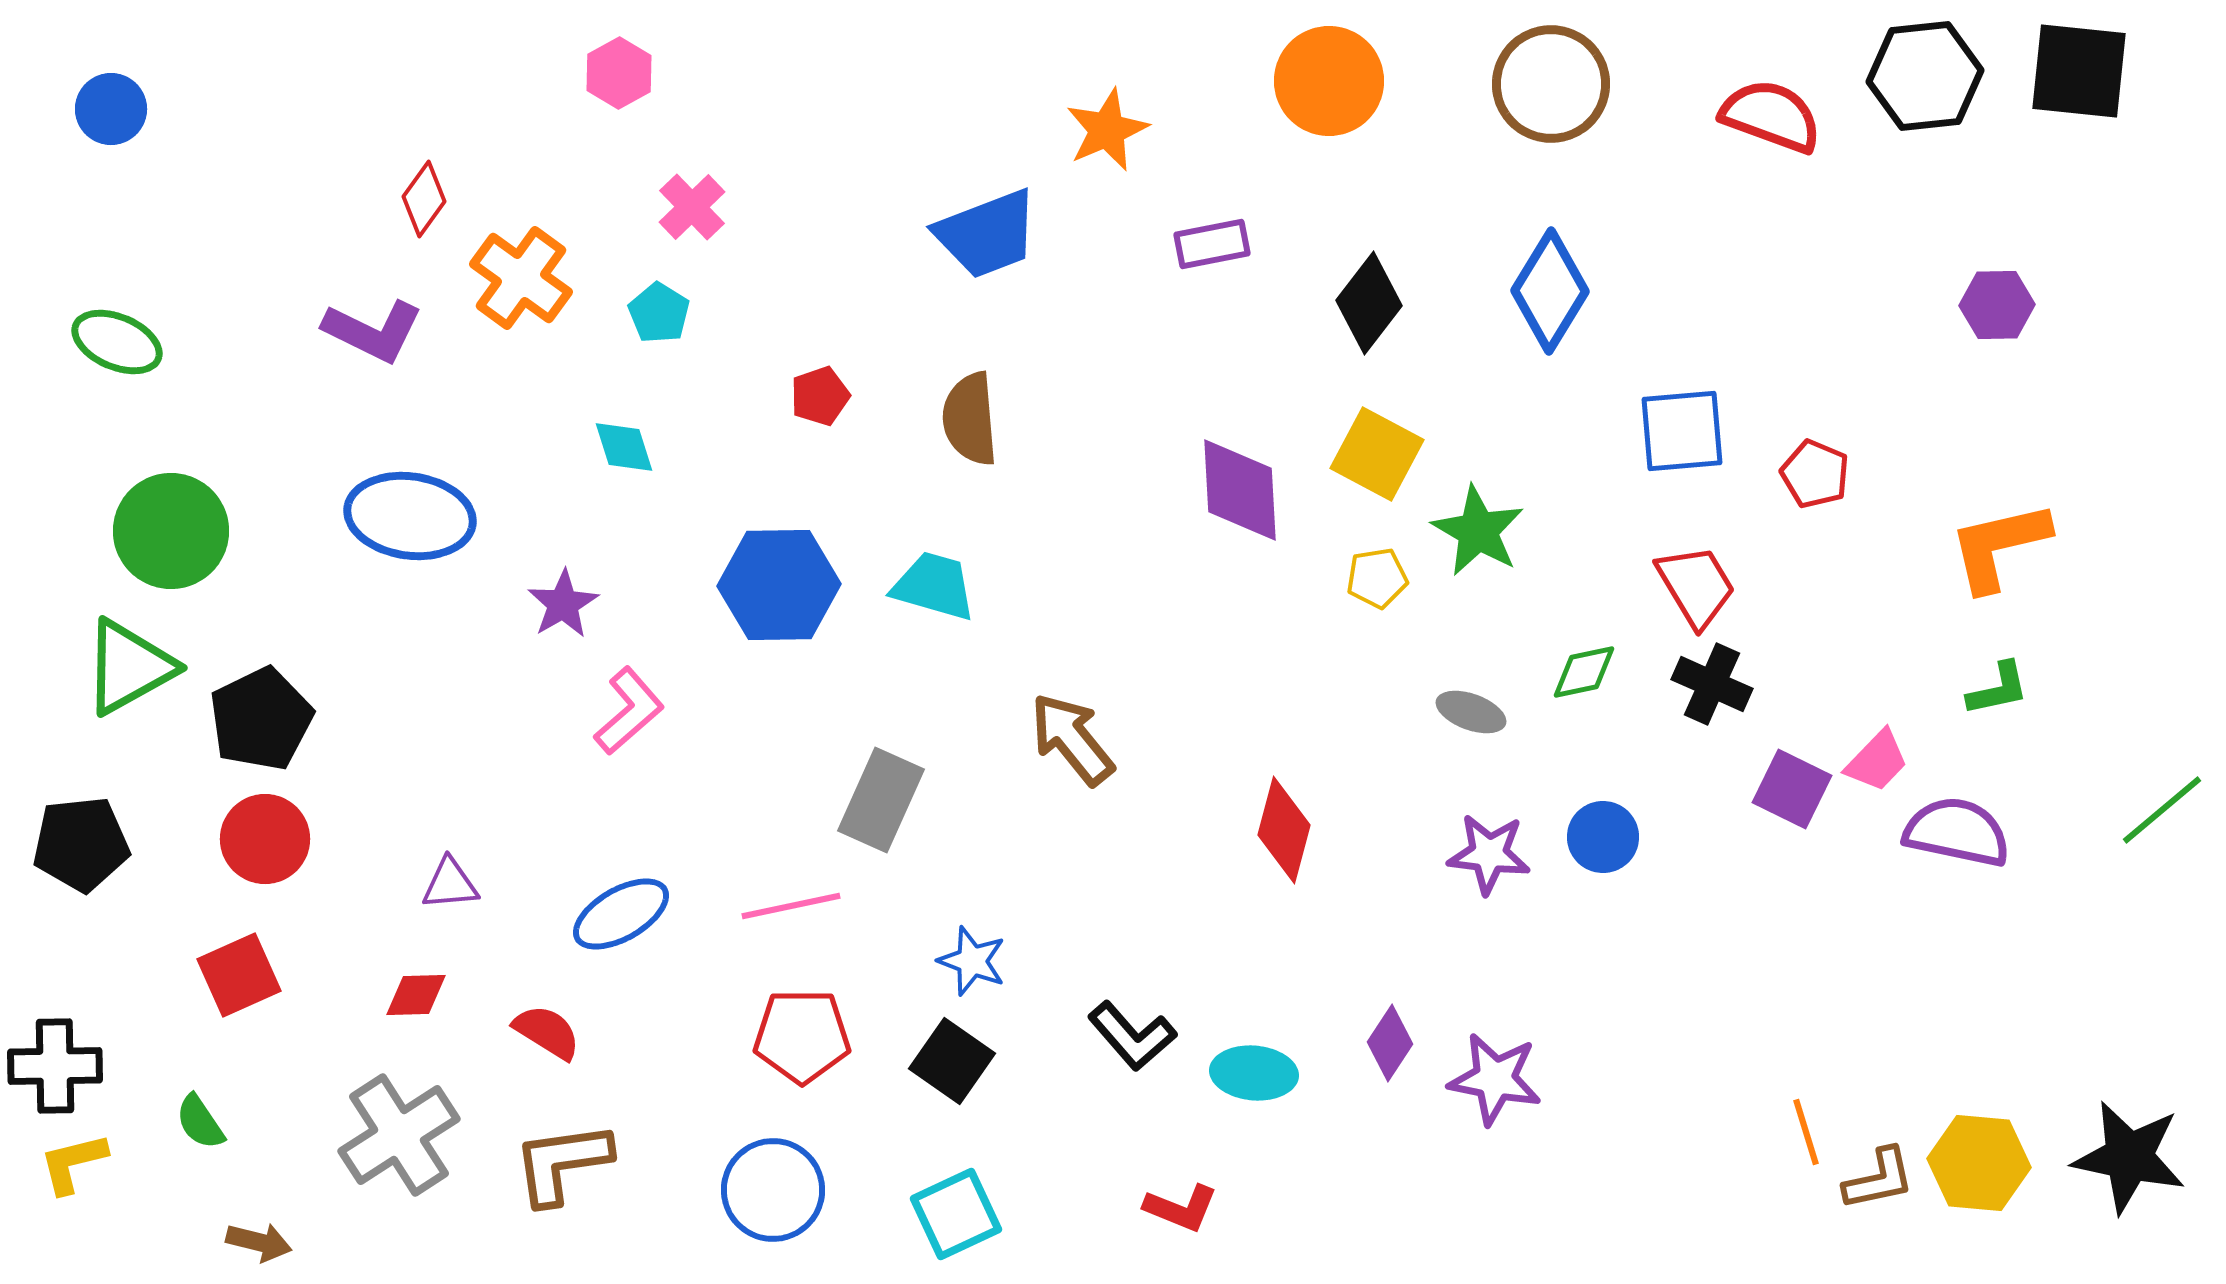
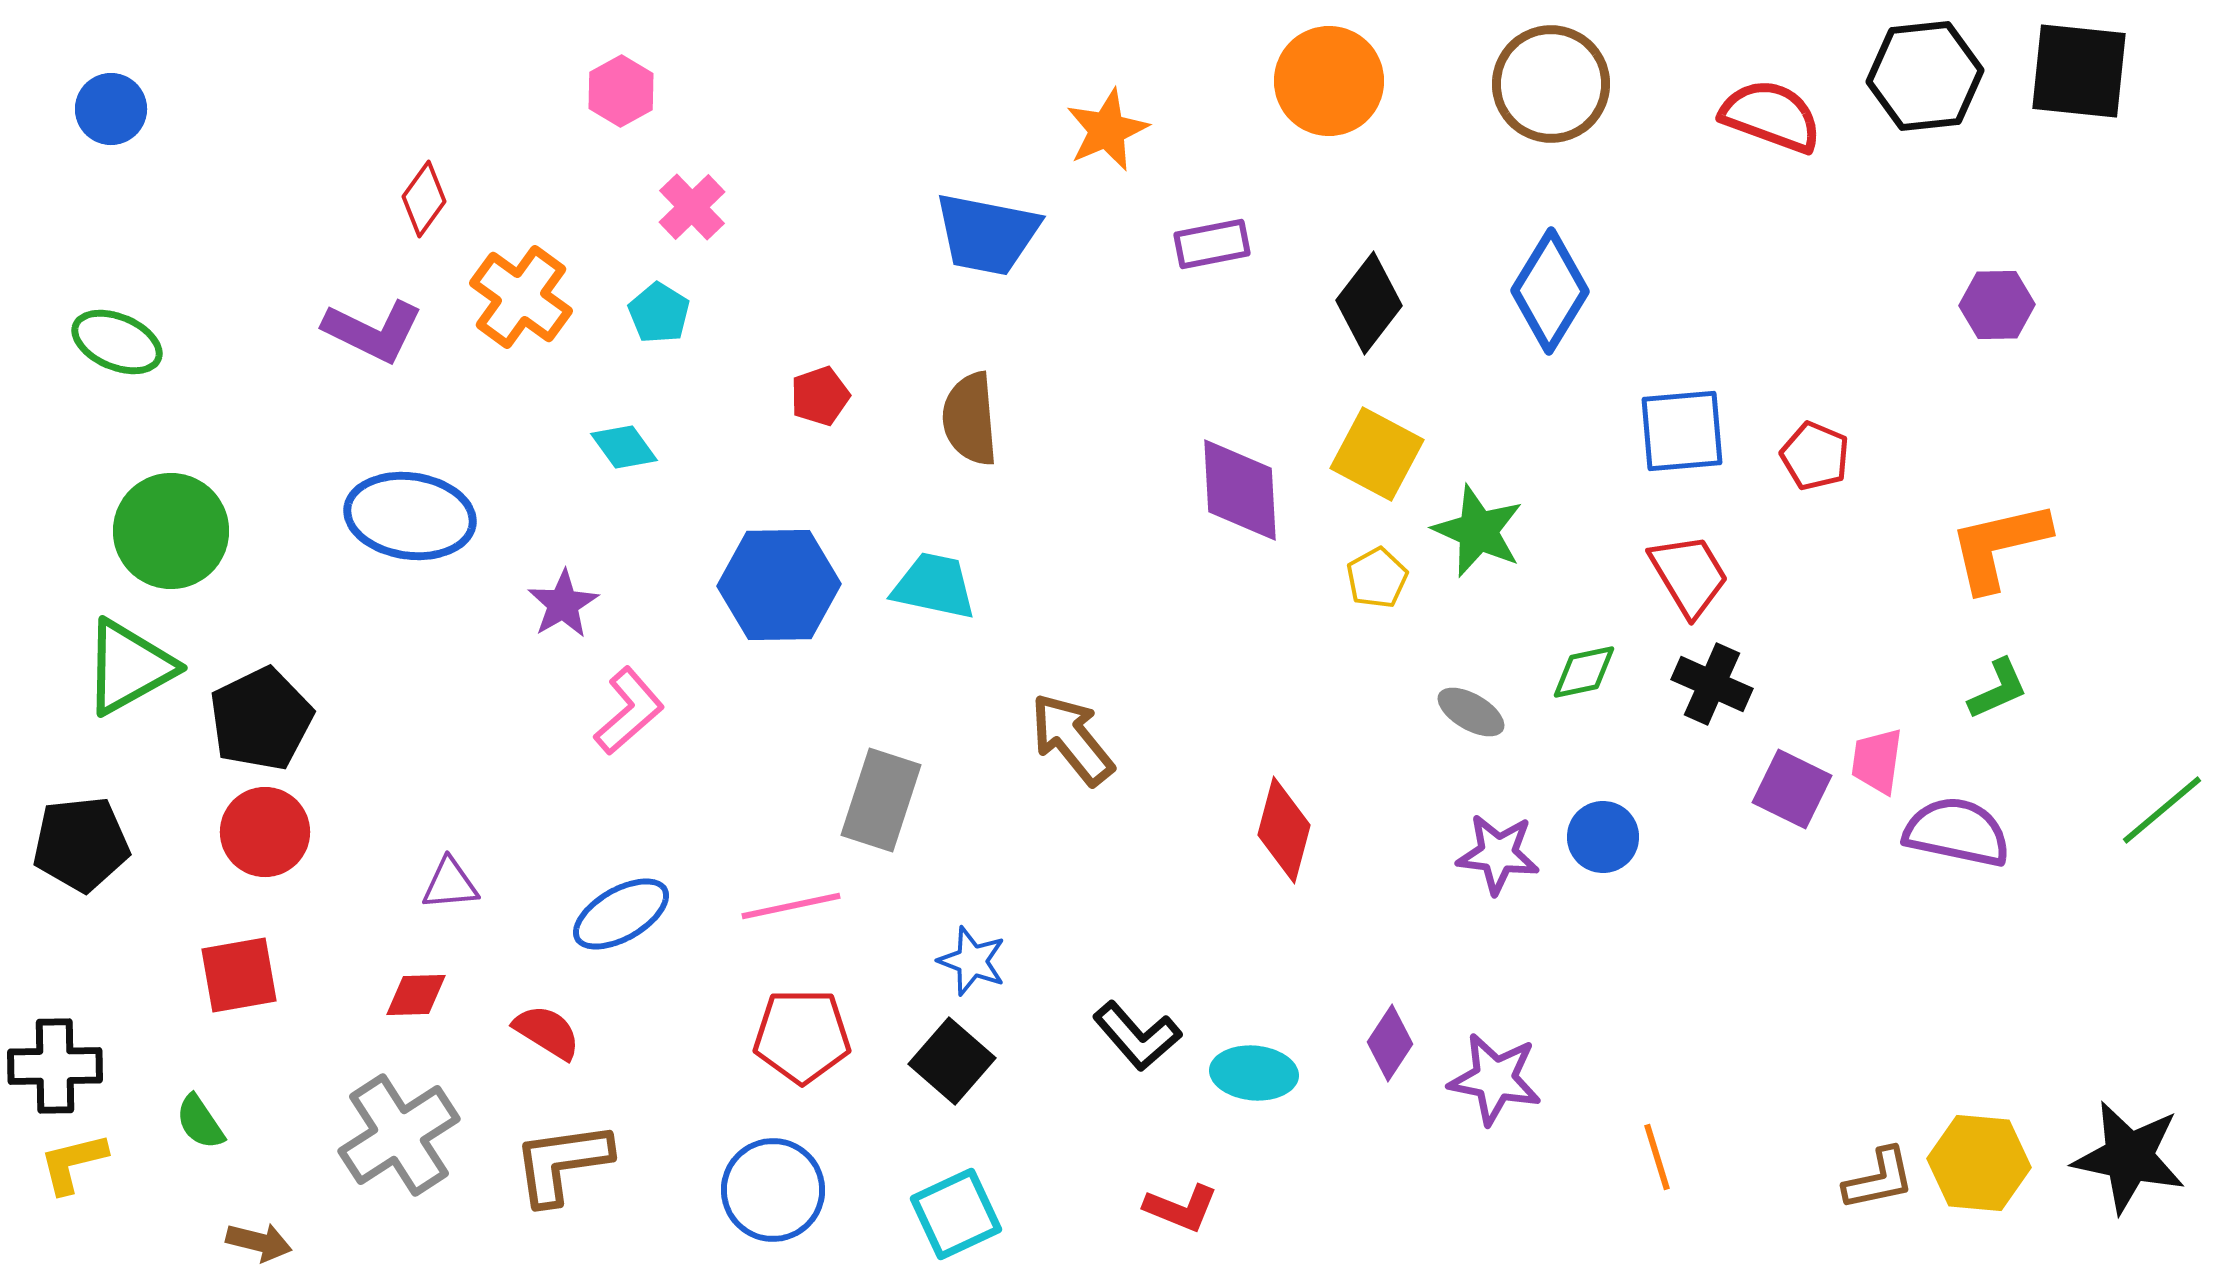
pink hexagon at (619, 73): moved 2 px right, 18 px down
blue trapezoid at (987, 234): rotated 32 degrees clockwise
orange cross at (521, 278): moved 19 px down
cyan diamond at (624, 447): rotated 18 degrees counterclockwise
red pentagon at (1815, 474): moved 18 px up
green star at (1478, 531): rotated 6 degrees counterclockwise
yellow pentagon at (1377, 578): rotated 20 degrees counterclockwise
cyan trapezoid at (934, 586): rotated 4 degrees counterclockwise
red trapezoid at (1696, 586): moved 7 px left, 11 px up
green L-shape at (1998, 689): rotated 12 degrees counterclockwise
gray ellipse at (1471, 712): rotated 10 degrees clockwise
pink trapezoid at (1877, 761): rotated 144 degrees clockwise
gray rectangle at (881, 800): rotated 6 degrees counterclockwise
red circle at (265, 839): moved 7 px up
purple star at (1489, 854): moved 9 px right
red square at (239, 975): rotated 14 degrees clockwise
black L-shape at (1132, 1036): moved 5 px right
black square at (952, 1061): rotated 6 degrees clockwise
orange line at (1806, 1132): moved 149 px left, 25 px down
